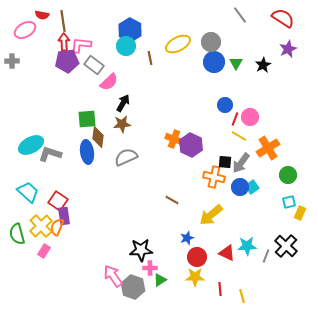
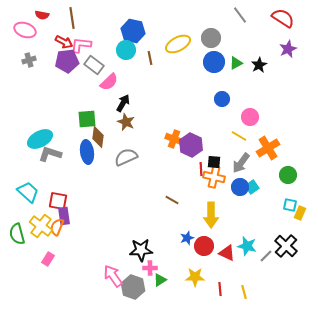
brown line at (63, 21): moved 9 px right, 3 px up
pink ellipse at (25, 30): rotated 50 degrees clockwise
blue hexagon at (130, 30): moved 3 px right, 1 px down; rotated 15 degrees counterclockwise
red arrow at (64, 42): rotated 120 degrees clockwise
gray circle at (211, 42): moved 4 px up
cyan circle at (126, 46): moved 4 px down
gray cross at (12, 61): moved 17 px right, 1 px up; rotated 16 degrees counterclockwise
green triangle at (236, 63): rotated 32 degrees clockwise
black star at (263, 65): moved 4 px left
blue circle at (225, 105): moved 3 px left, 6 px up
red line at (235, 119): moved 34 px left, 50 px down; rotated 24 degrees counterclockwise
brown star at (122, 124): moved 4 px right, 2 px up; rotated 30 degrees clockwise
cyan ellipse at (31, 145): moved 9 px right, 6 px up
black square at (225, 162): moved 11 px left
red square at (58, 201): rotated 24 degrees counterclockwise
cyan square at (289, 202): moved 1 px right, 3 px down; rotated 24 degrees clockwise
yellow arrow at (211, 215): rotated 50 degrees counterclockwise
yellow cross at (41, 226): rotated 10 degrees counterclockwise
cyan star at (247, 246): rotated 18 degrees clockwise
pink rectangle at (44, 251): moved 4 px right, 8 px down
gray line at (266, 256): rotated 24 degrees clockwise
red circle at (197, 257): moved 7 px right, 11 px up
yellow line at (242, 296): moved 2 px right, 4 px up
